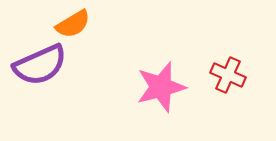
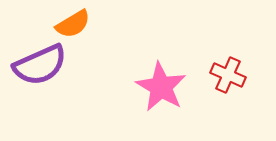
pink star: rotated 27 degrees counterclockwise
